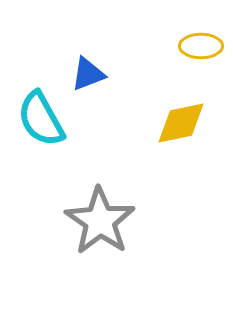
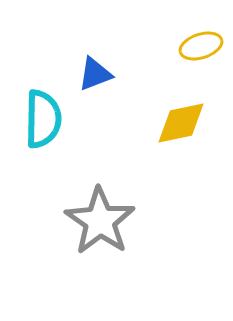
yellow ellipse: rotated 18 degrees counterclockwise
blue triangle: moved 7 px right
cyan semicircle: moved 2 px right; rotated 150 degrees counterclockwise
